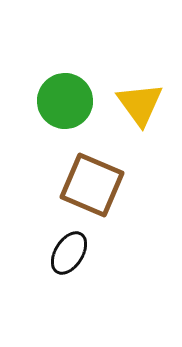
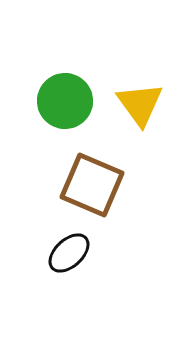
black ellipse: rotated 15 degrees clockwise
